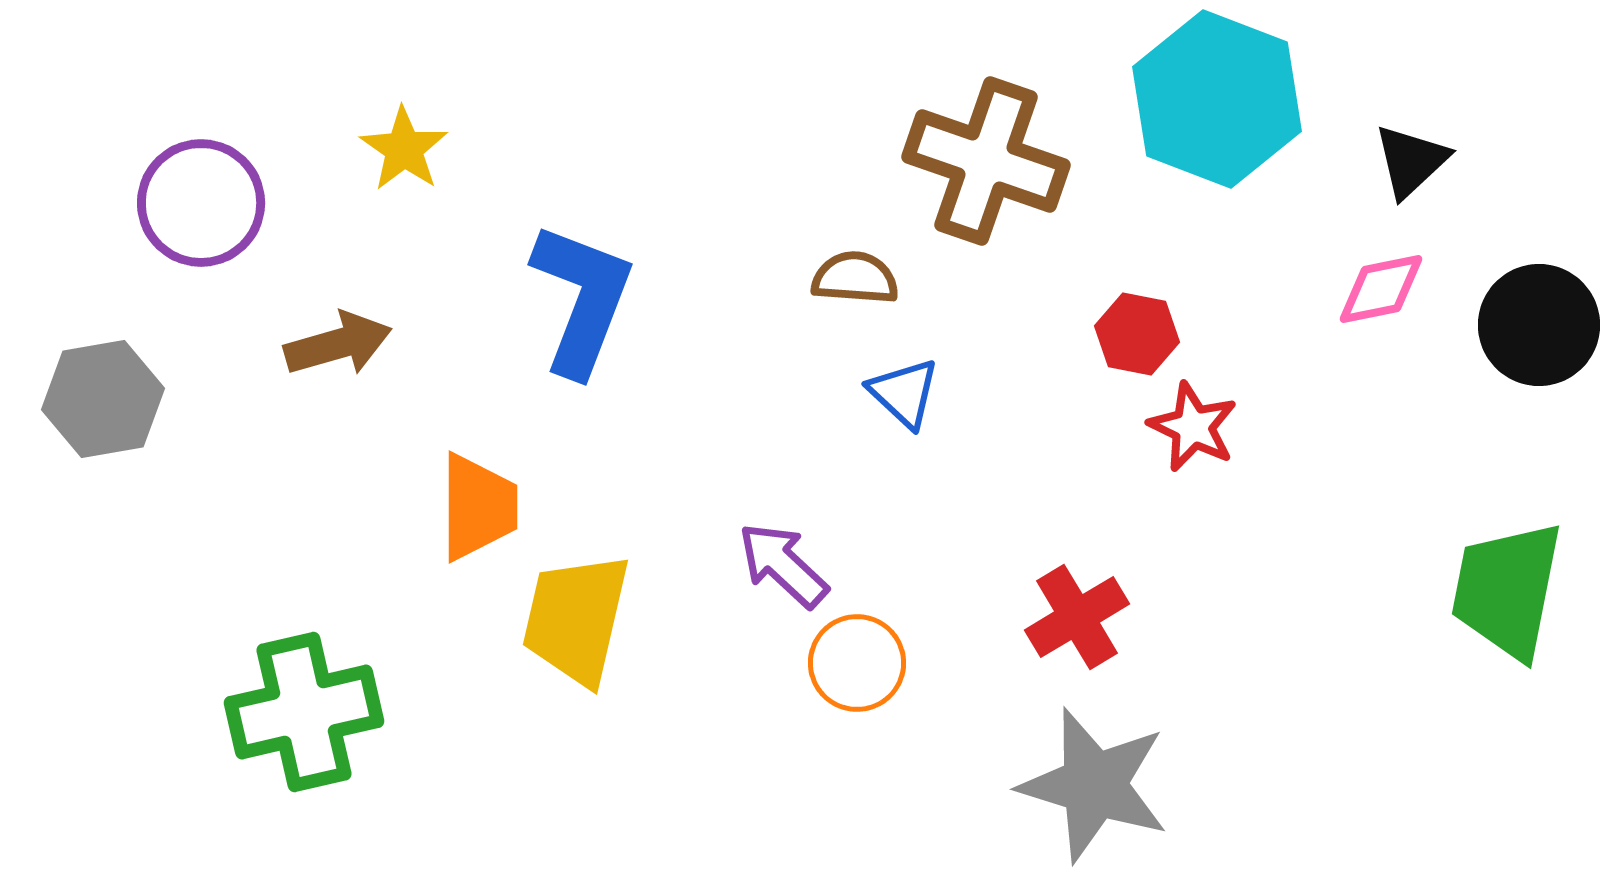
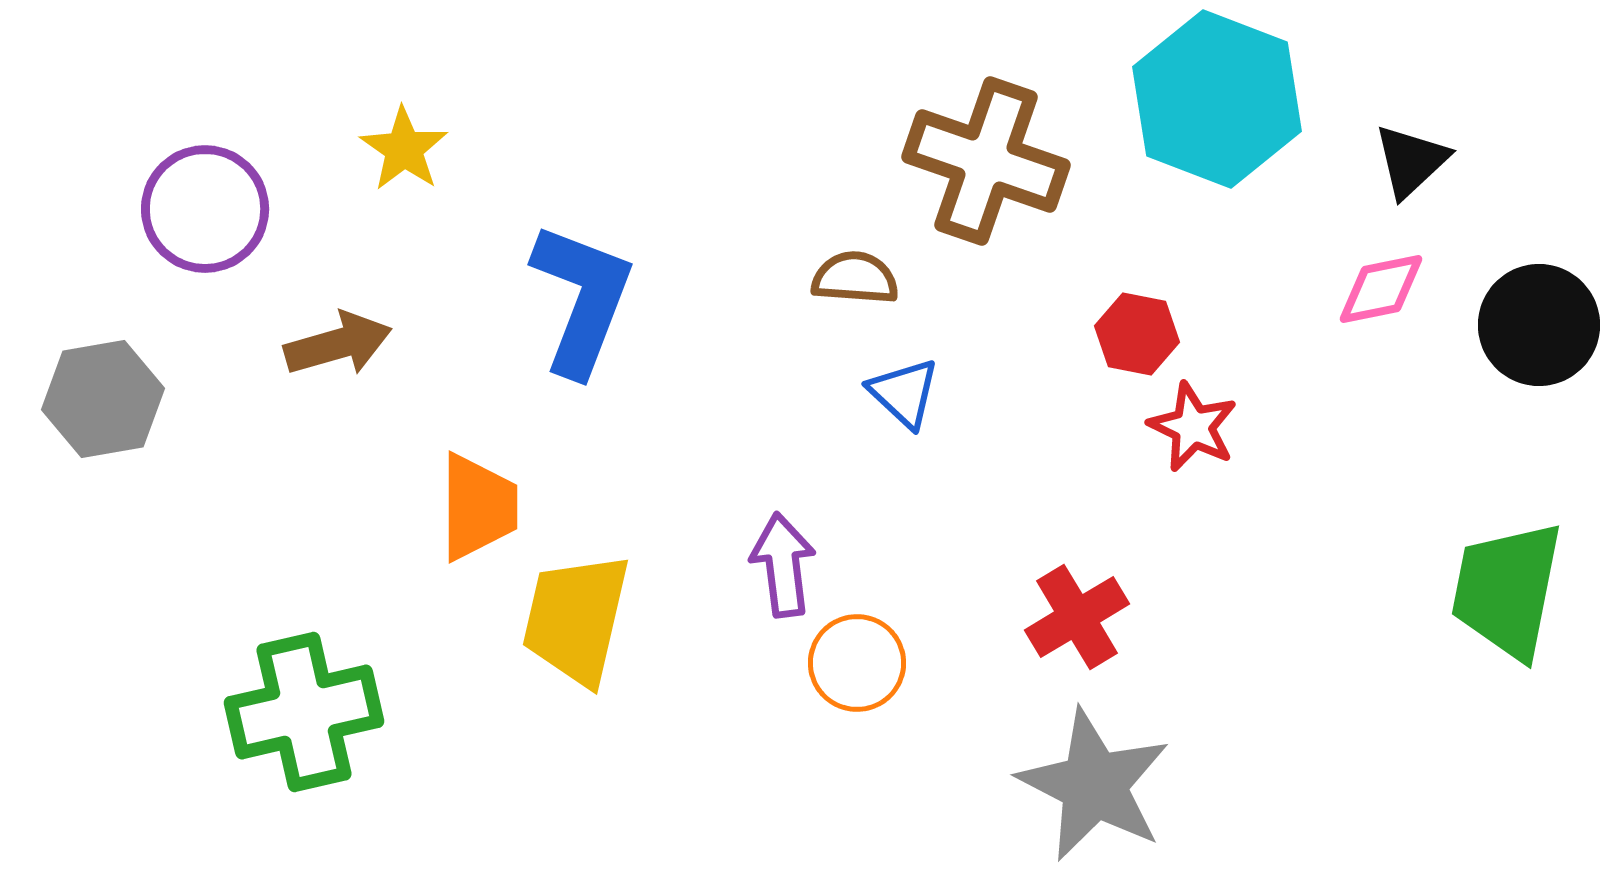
purple circle: moved 4 px right, 6 px down
purple arrow: rotated 40 degrees clockwise
gray star: rotated 10 degrees clockwise
